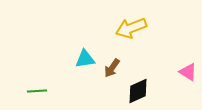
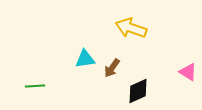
yellow arrow: rotated 40 degrees clockwise
green line: moved 2 px left, 5 px up
